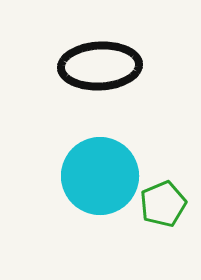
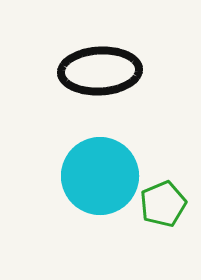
black ellipse: moved 5 px down
